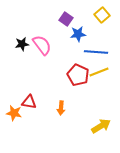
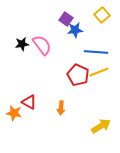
blue star: moved 3 px left, 4 px up
red triangle: rotated 21 degrees clockwise
